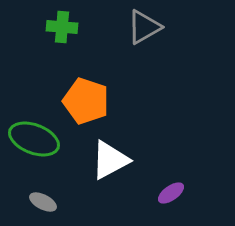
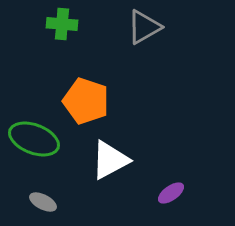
green cross: moved 3 px up
